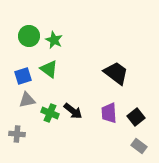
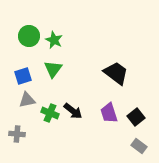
green triangle: moved 4 px right; rotated 30 degrees clockwise
purple trapezoid: rotated 15 degrees counterclockwise
